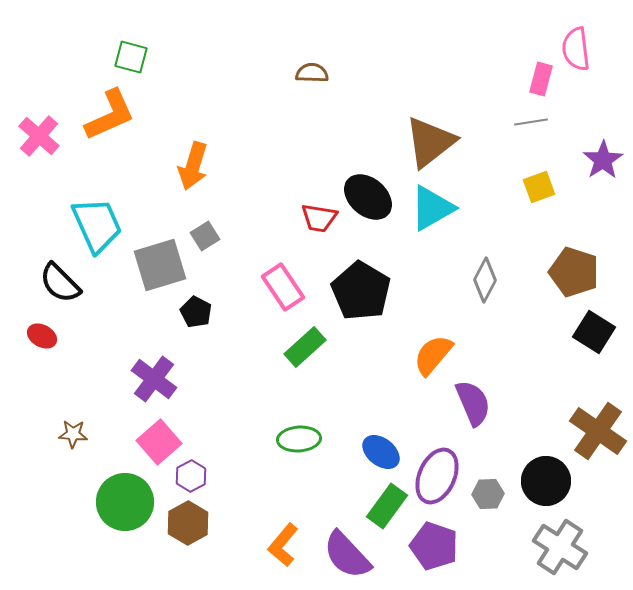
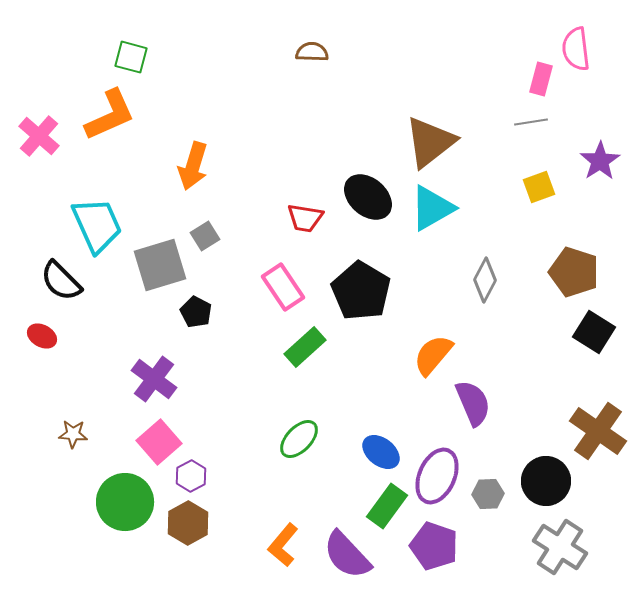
brown semicircle at (312, 73): moved 21 px up
purple star at (603, 160): moved 3 px left, 1 px down
red trapezoid at (319, 218): moved 14 px left
black semicircle at (60, 283): moved 1 px right, 2 px up
green ellipse at (299, 439): rotated 42 degrees counterclockwise
